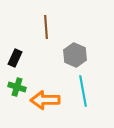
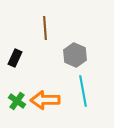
brown line: moved 1 px left, 1 px down
green cross: moved 14 px down; rotated 18 degrees clockwise
